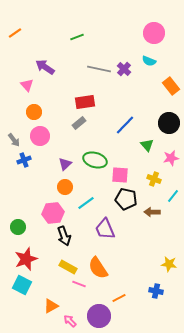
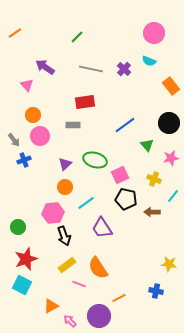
green line at (77, 37): rotated 24 degrees counterclockwise
gray line at (99, 69): moved 8 px left
orange circle at (34, 112): moved 1 px left, 3 px down
gray rectangle at (79, 123): moved 6 px left, 2 px down; rotated 40 degrees clockwise
blue line at (125, 125): rotated 10 degrees clockwise
pink square at (120, 175): rotated 30 degrees counterclockwise
purple trapezoid at (105, 229): moved 3 px left, 1 px up; rotated 10 degrees counterclockwise
yellow rectangle at (68, 267): moved 1 px left, 2 px up; rotated 66 degrees counterclockwise
